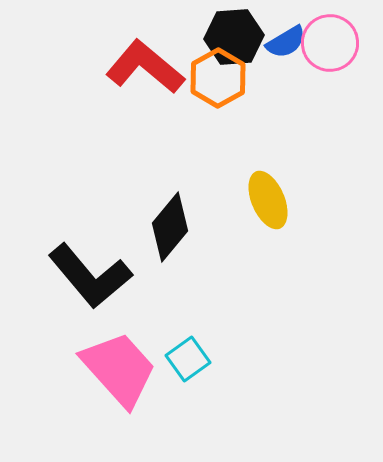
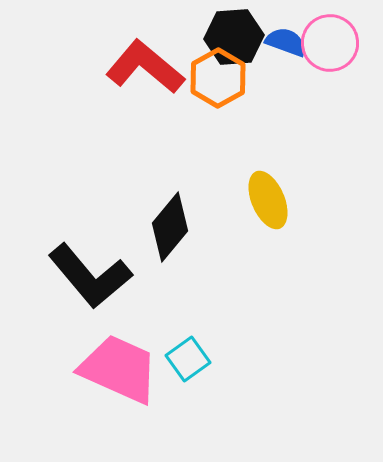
blue semicircle: rotated 129 degrees counterclockwise
pink trapezoid: rotated 24 degrees counterclockwise
